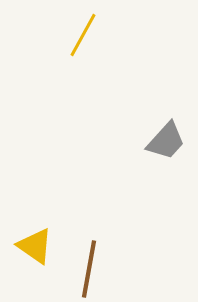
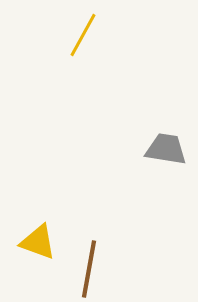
gray trapezoid: moved 8 px down; rotated 123 degrees counterclockwise
yellow triangle: moved 3 px right, 4 px up; rotated 15 degrees counterclockwise
